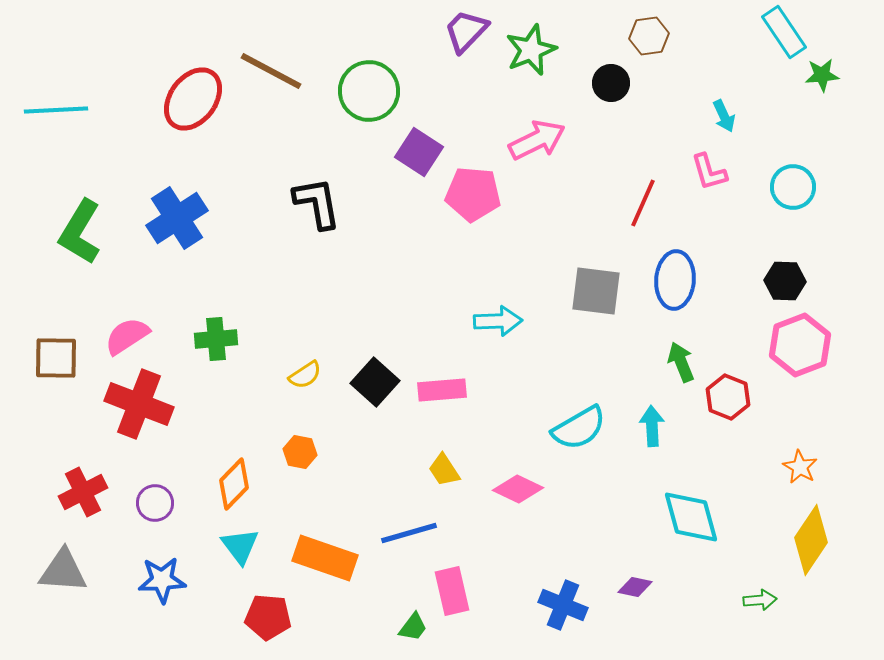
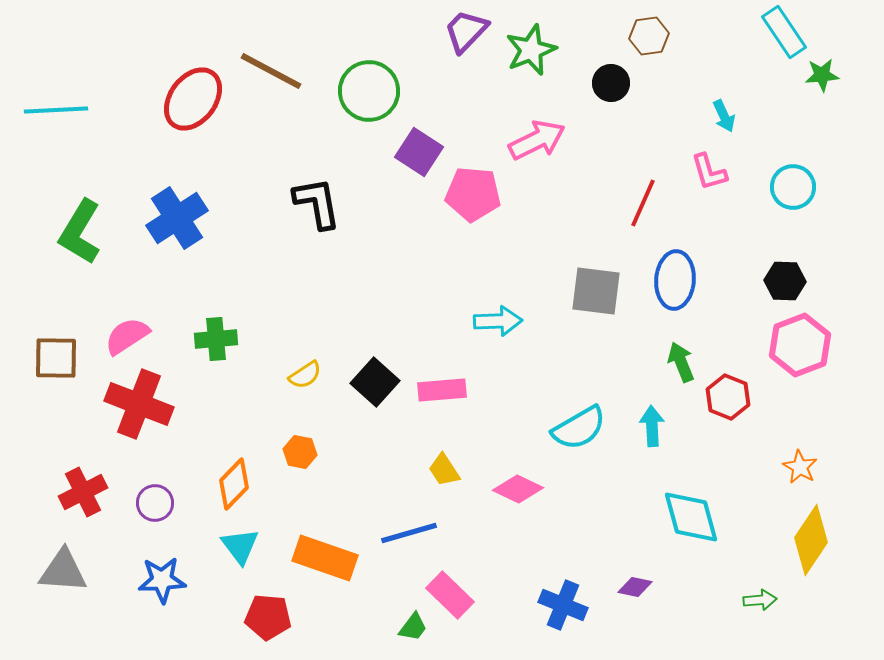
pink rectangle at (452, 591): moved 2 px left, 4 px down; rotated 33 degrees counterclockwise
